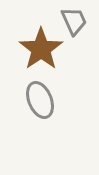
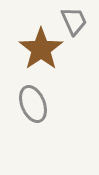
gray ellipse: moved 7 px left, 4 px down
